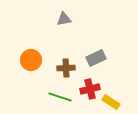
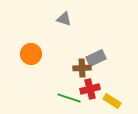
gray triangle: rotated 28 degrees clockwise
orange circle: moved 6 px up
brown cross: moved 16 px right
green line: moved 9 px right, 1 px down
yellow rectangle: moved 1 px right, 1 px up
